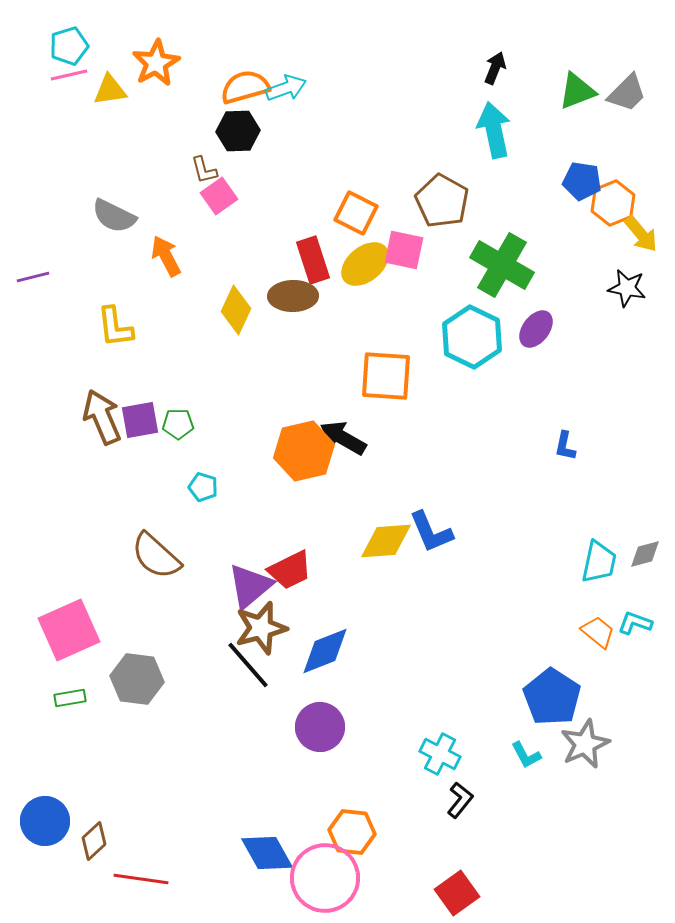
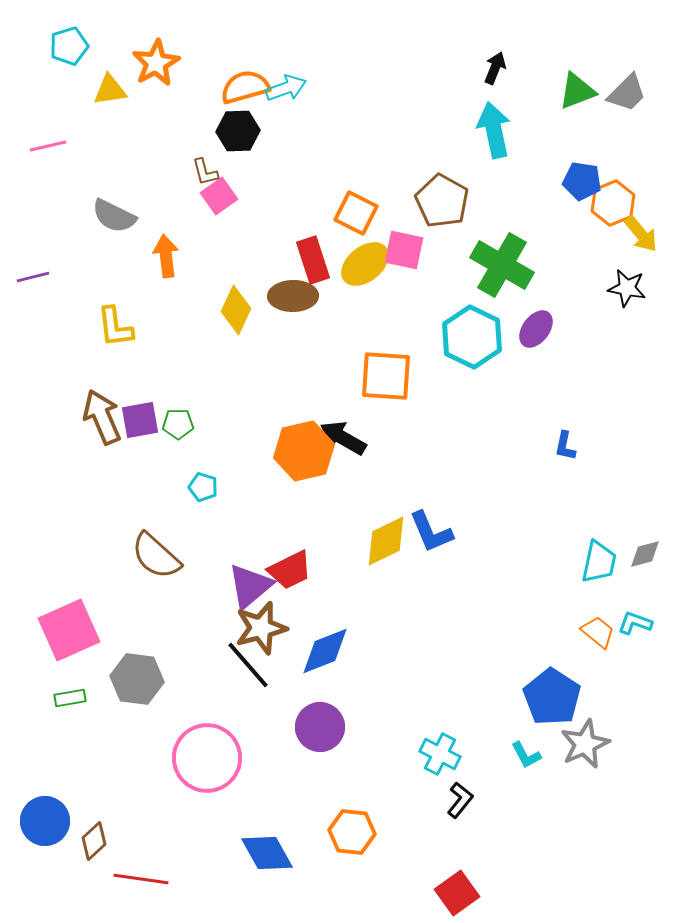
pink line at (69, 75): moved 21 px left, 71 px down
brown L-shape at (204, 170): moved 1 px right, 2 px down
orange arrow at (166, 256): rotated 21 degrees clockwise
yellow diamond at (386, 541): rotated 22 degrees counterclockwise
pink circle at (325, 878): moved 118 px left, 120 px up
